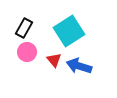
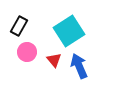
black rectangle: moved 5 px left, 2 px up
blue arrow: rotated 50 degrees clockwise
